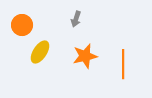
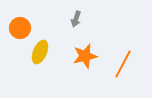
orange circle: moved 2 px left, 3 px down
yellow ellipse: rotated 10 degrees counterclockwise
orange line: rotated 28 degrees clockwise
